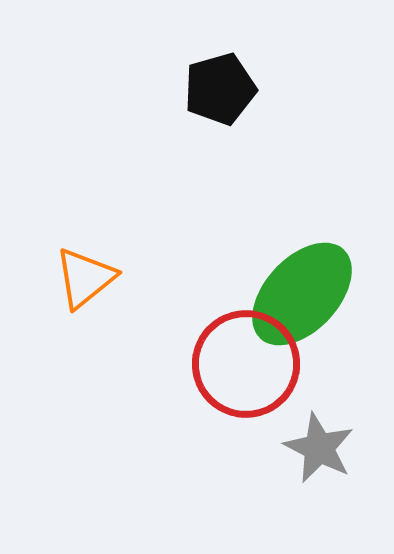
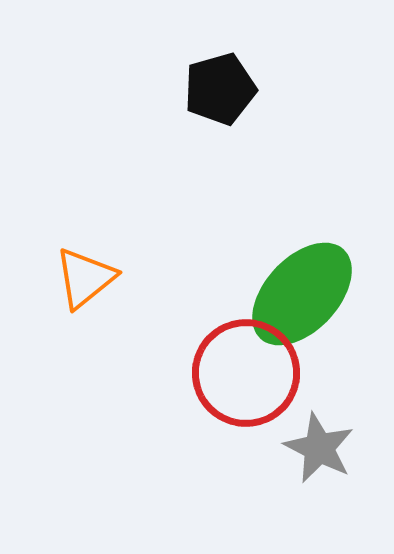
red circle: moved 9 px down
